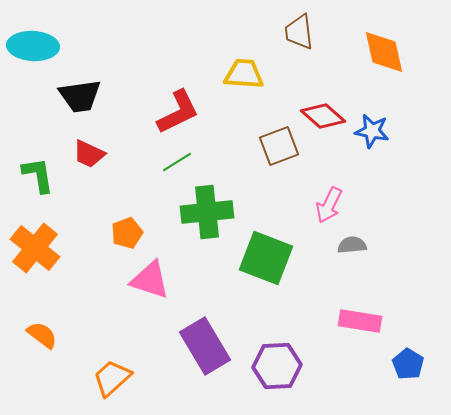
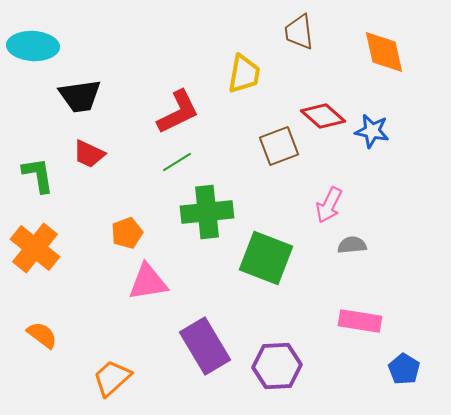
yellow trapezoid: rotated 96 degrees clockwise
pink triangle: moved 2 px left, 2 px down; rotated 27 degrees counterclockwise
blue pentagon: moved 4 px left, 5 px down
